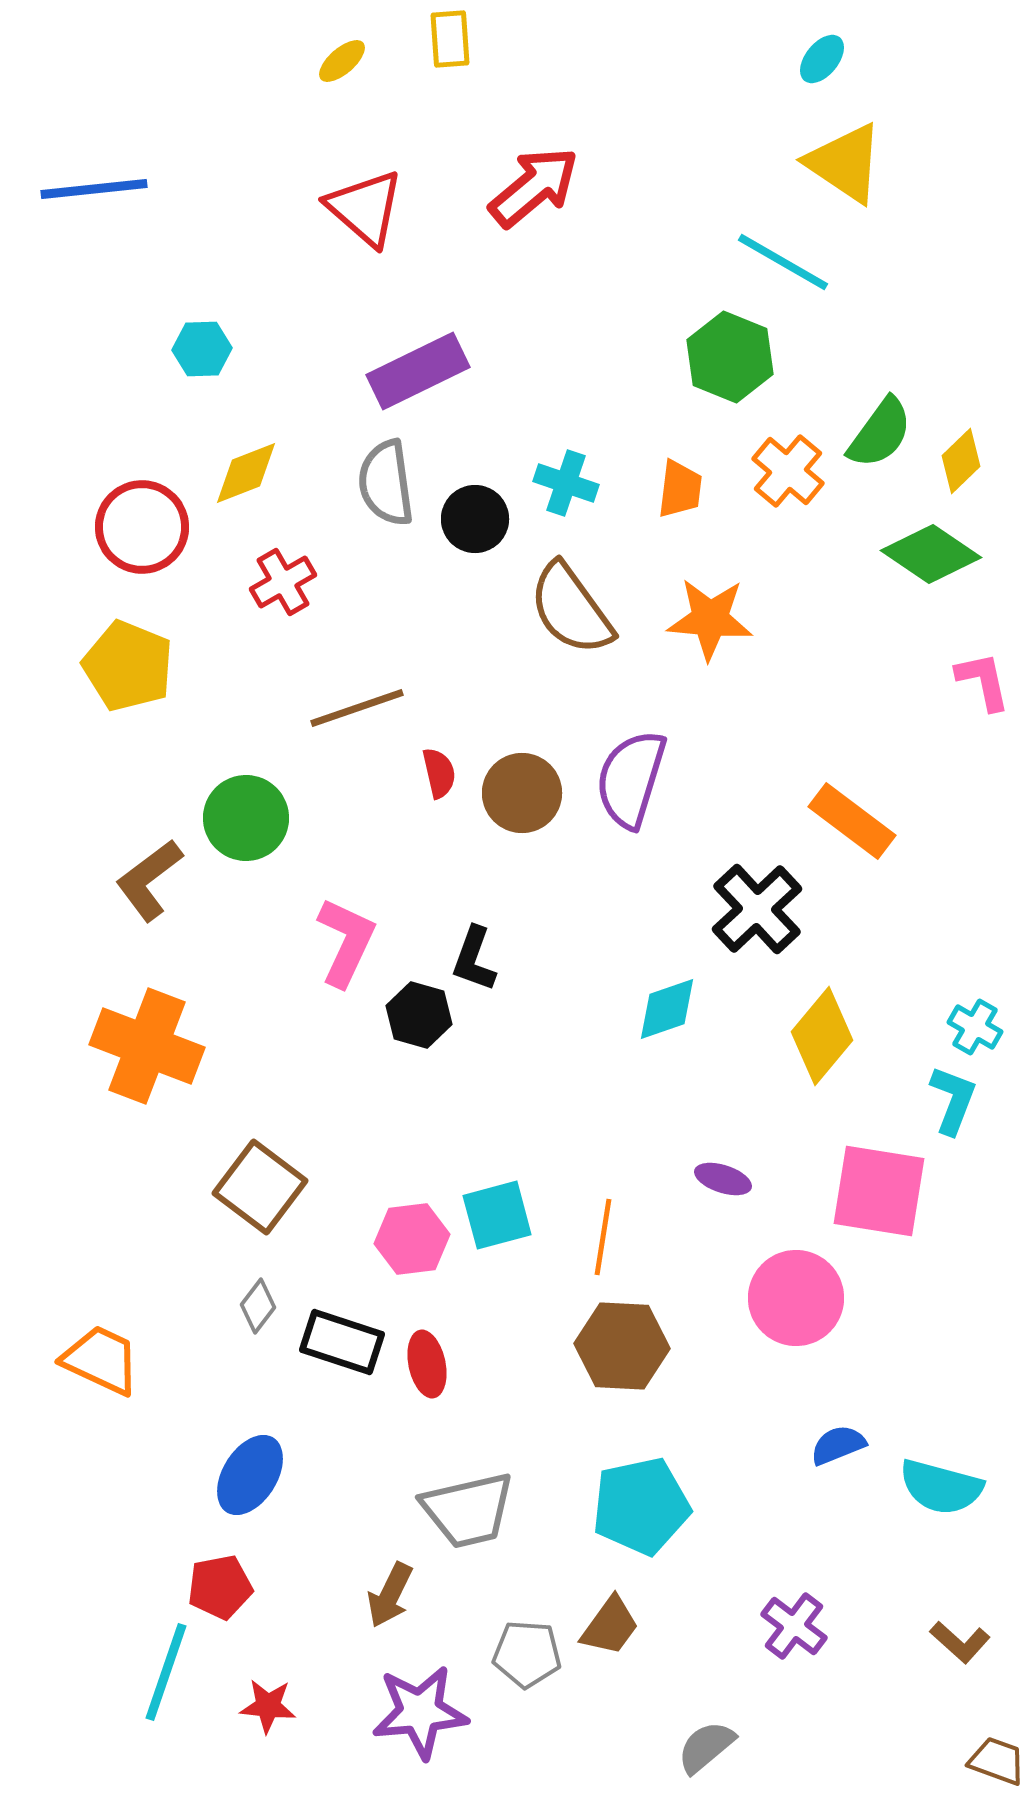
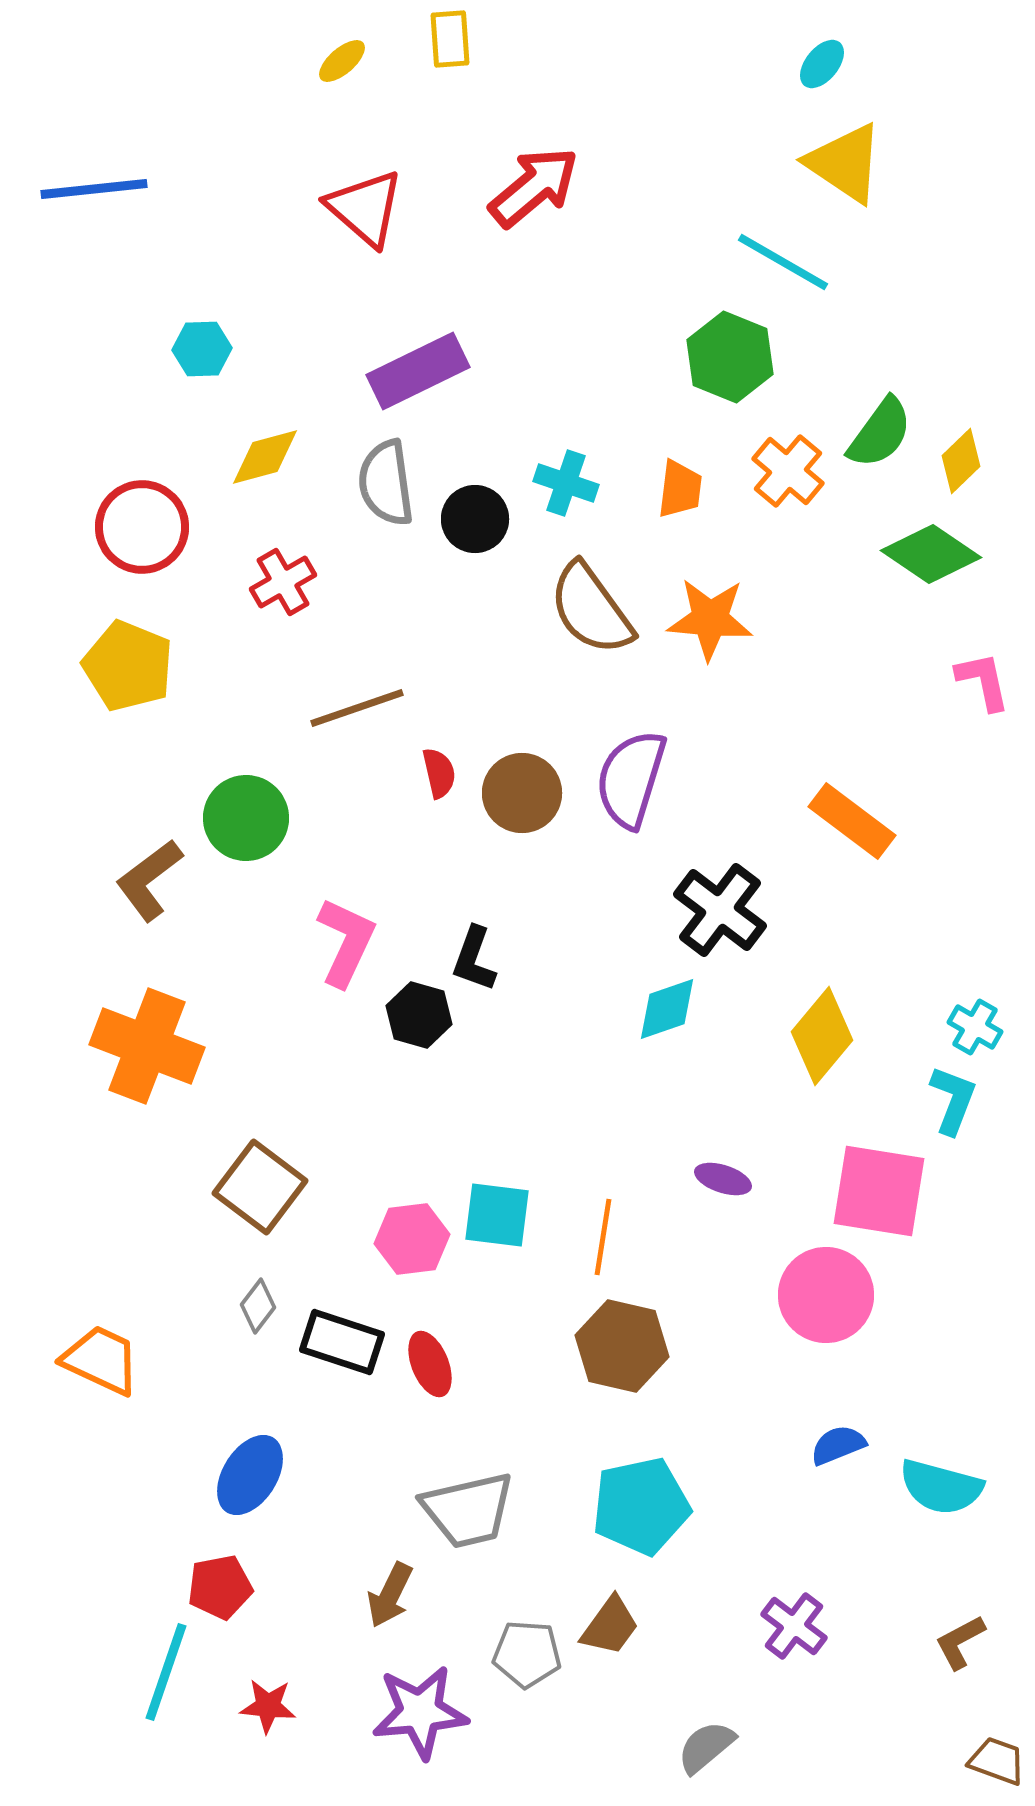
cyan ellipse at (822, 59): moved 5 px down
yellow diamond at (246, 473): moved 19 px right, 16 px up; rotated 6 degrees clockwise
brown semicircle at (571, 609): moved 20 px right
black cross at (757, 909): moved 37 px left, 1 px down; rotated 10 degrees counterclockwise
cyan square at (497, 1215): rotated 22 degrees clockwise
pink circle at (796, 1298): moved 30 px right, 3 px up
brown hexagon at (622, 1346): rotated 10 degrees clockwise
red ellipse at (427, 1364): moved 3 px right; rotated 10 degrees counterclockwise
brown L-shape at (960, 1642): rotated 110 degrees clockwise
